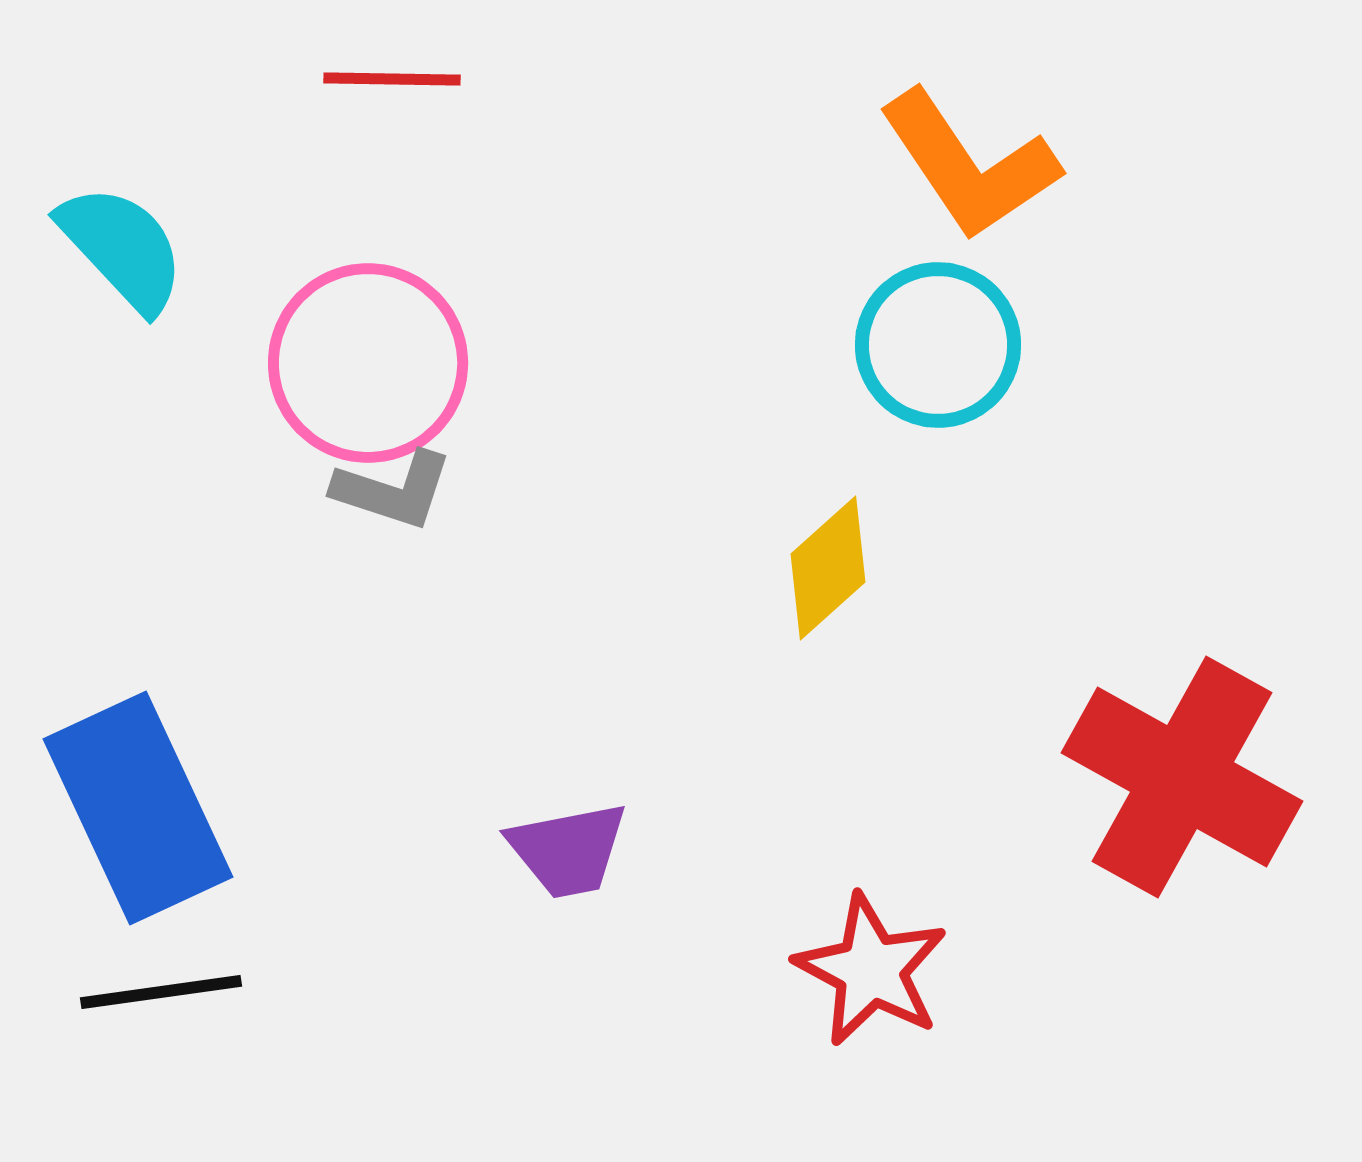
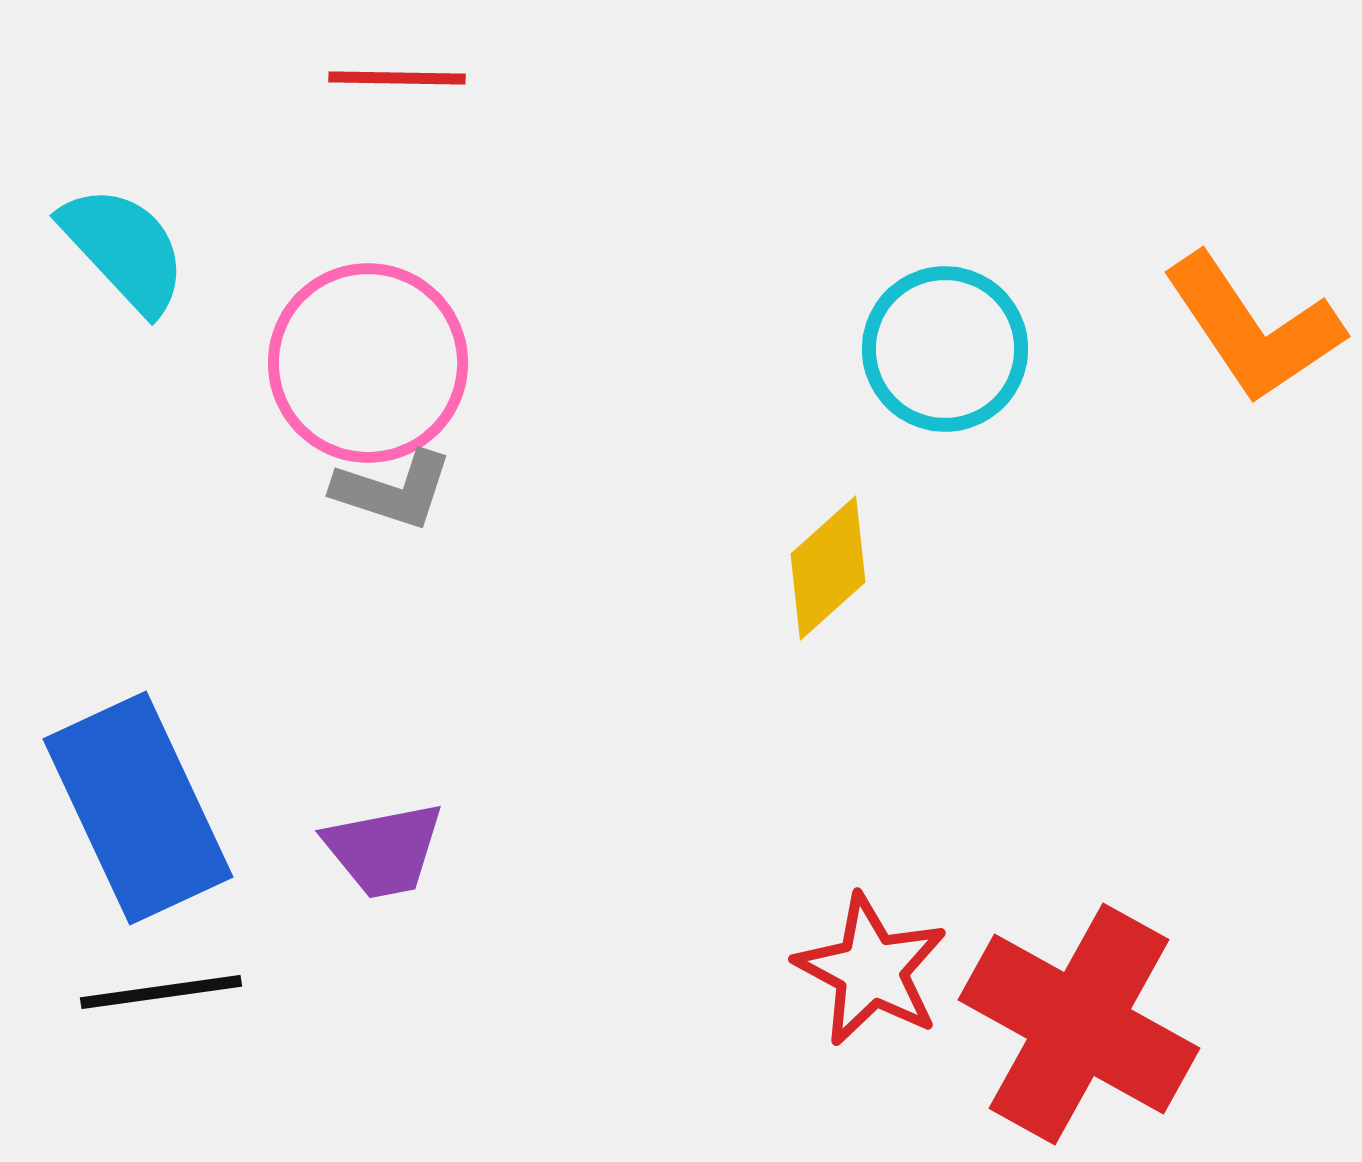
red line: moved 5 px right, 1 px up
orange L-shape: moved 284 px right, 163 px down
cyan semicircle: moved 2 px right, 1 px down
cyan circle: moved 7 px right, 4 px down
red cross: moved 103 px left, 247 px down
purple trapezoid: moved 184 px left
